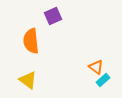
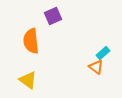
cyan rectangle: moved 27 px up
